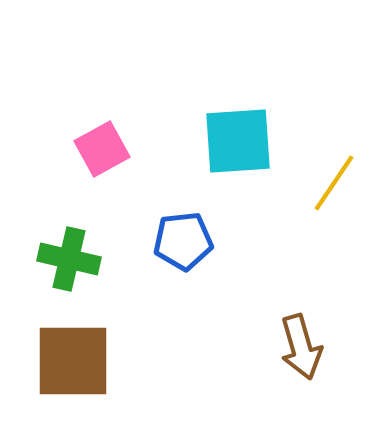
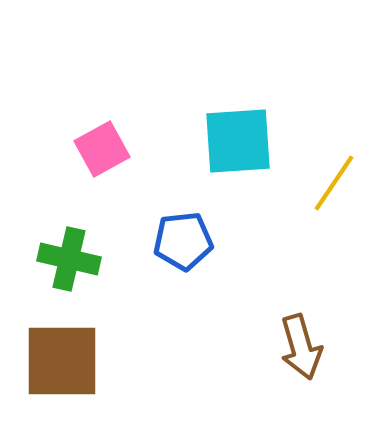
brown square: moved 11 px left
